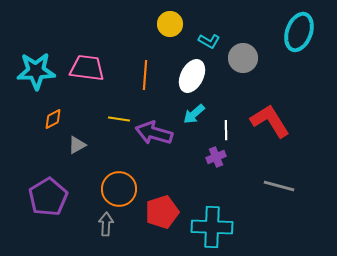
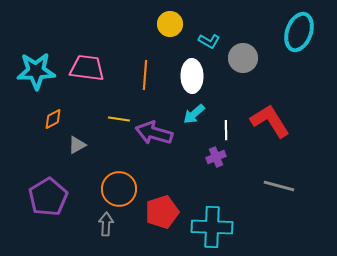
white ellipse: rotated 28 degrees counterclockwise
